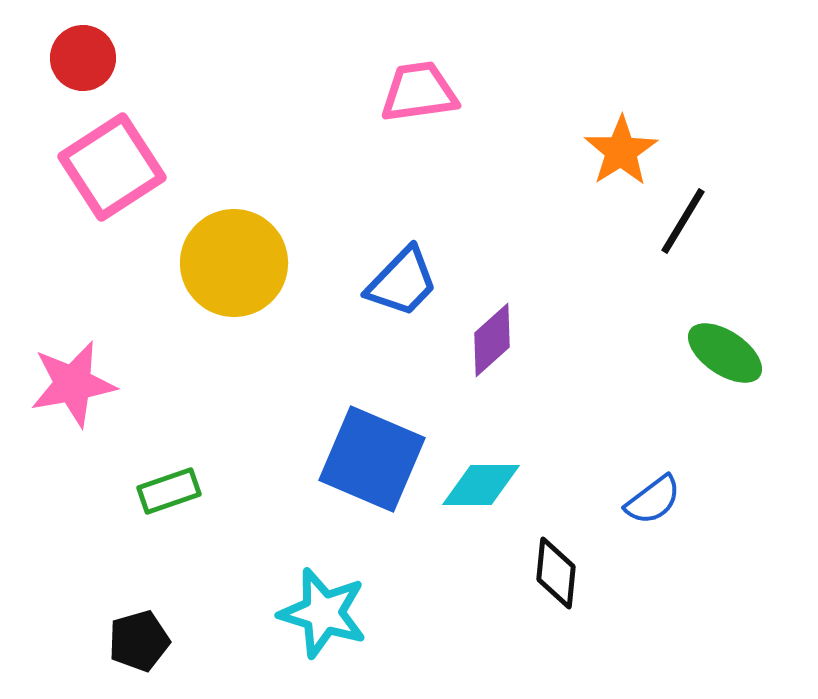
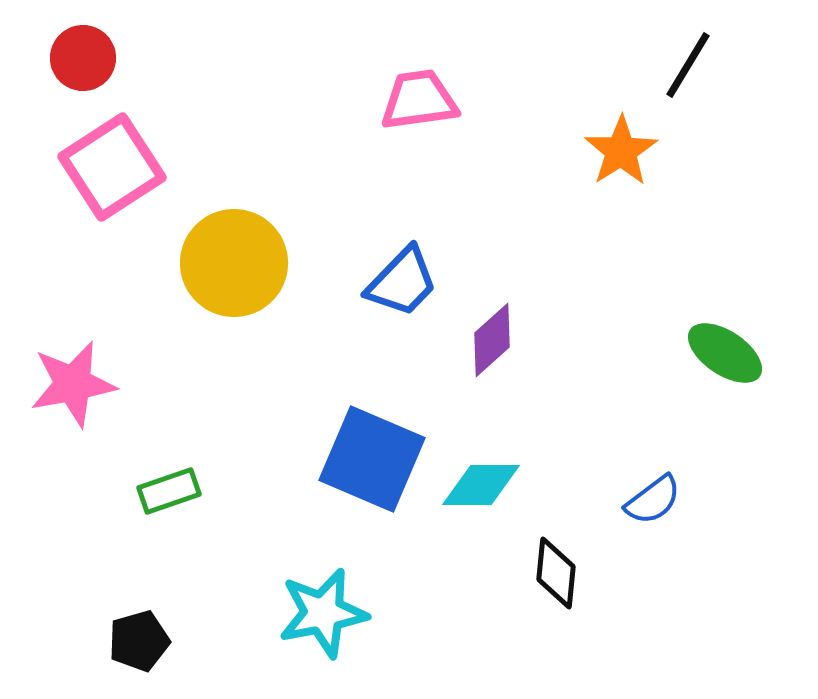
pink trapezoid: moved 8 px down
black line: moved 5 px right, 156 px up
cyan star: rotated 28 degrees counterclockwise
